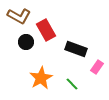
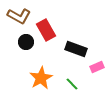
pink rectangle: rotated 32 degrees clockwise
